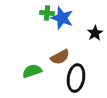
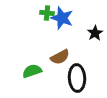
black ellipse: moved 1 px right; rotated 12 degrees counterclockwise
